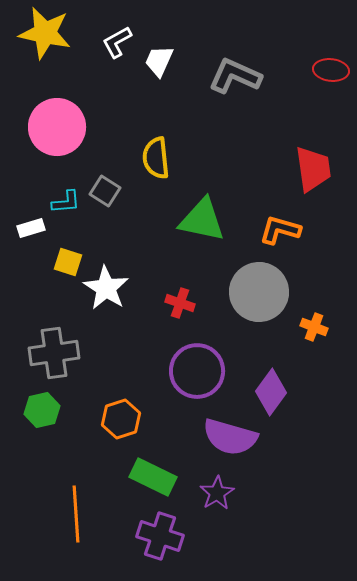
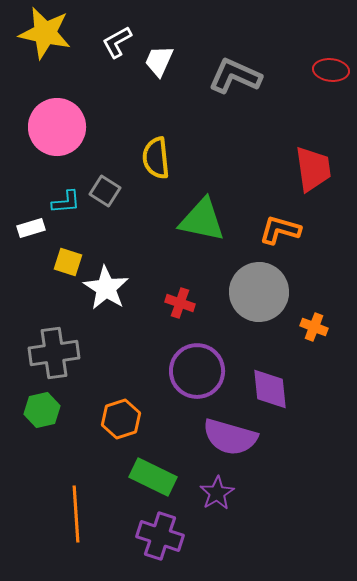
purple diamond: moved 1 px left, 3 px up; rotated 42 degrees counterclockwise
